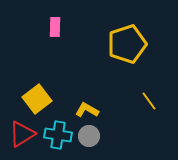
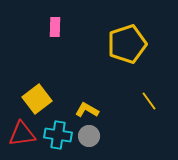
red triangle: rotated 24 degrees clockwise
